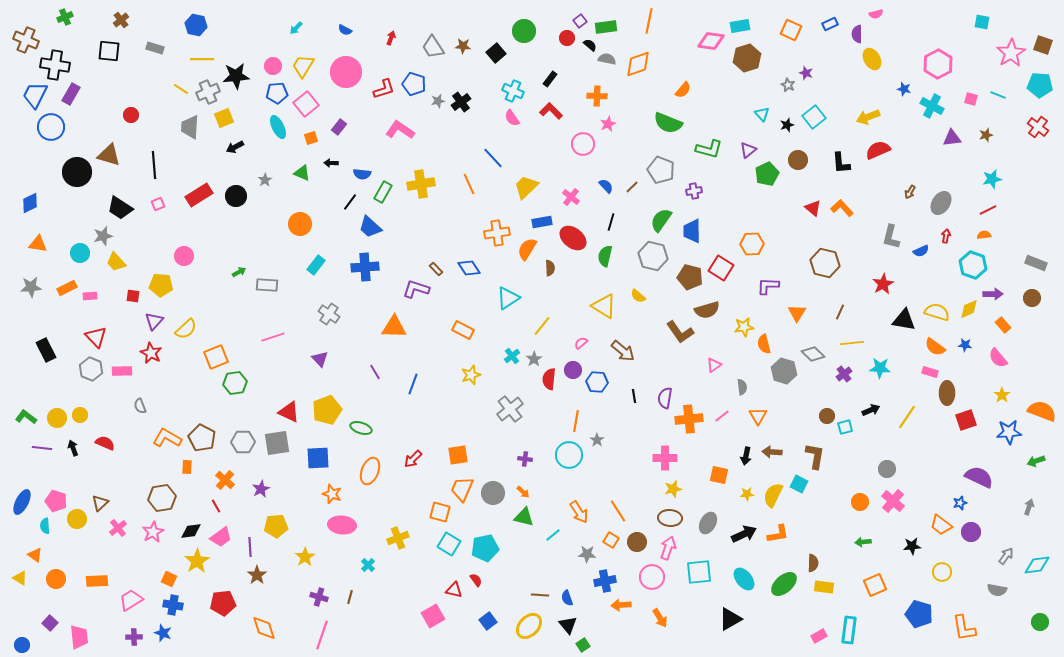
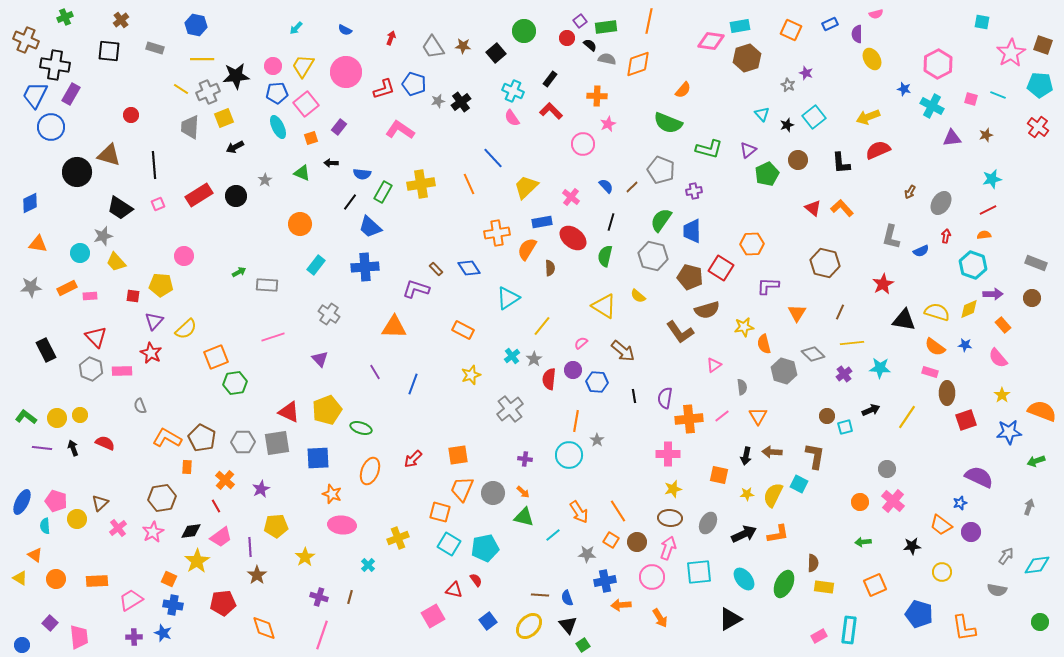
pink cross at (665, 458): moved 3 px right, 4 px up
green ellipse at (784, 584): rotated 24 degrees counterclockwise
